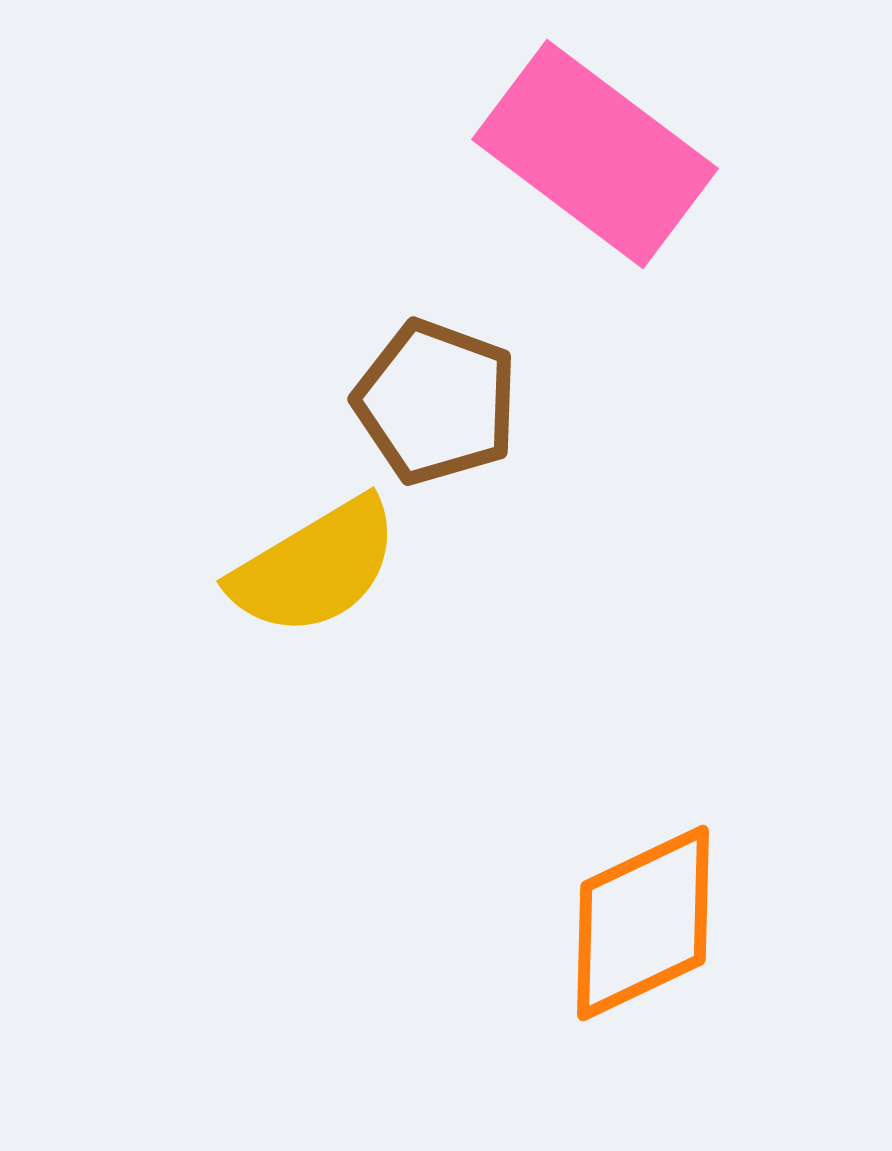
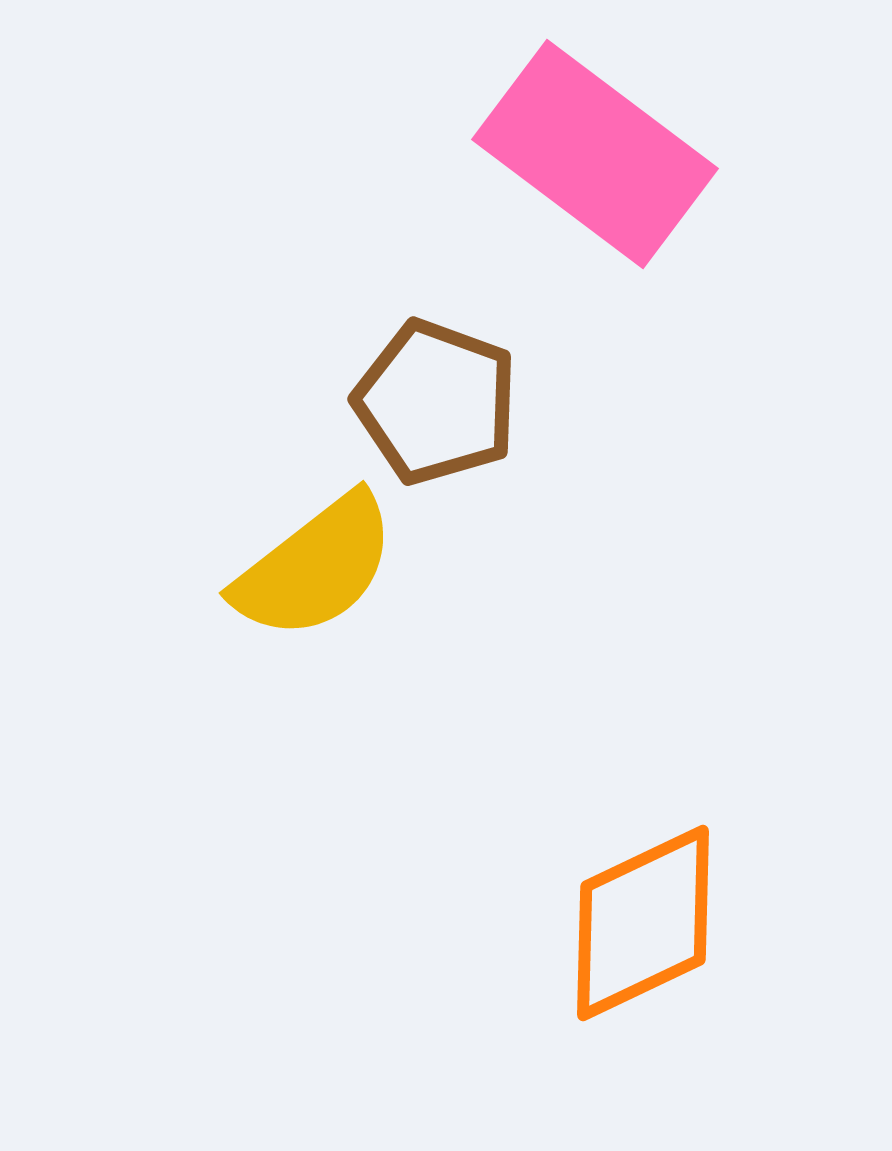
yellow semicircle: rotated 7 degrees counterclockwise
